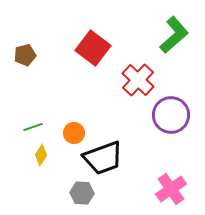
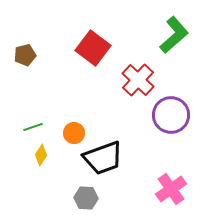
gray hexagon: moved 4 px right, 5 px down
